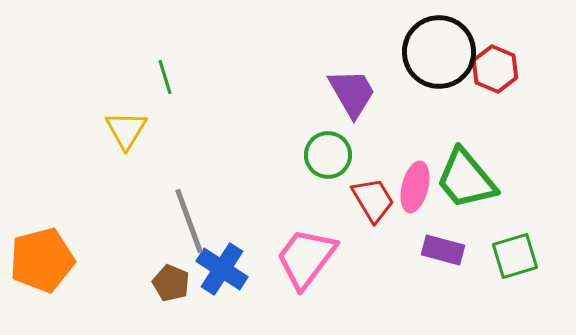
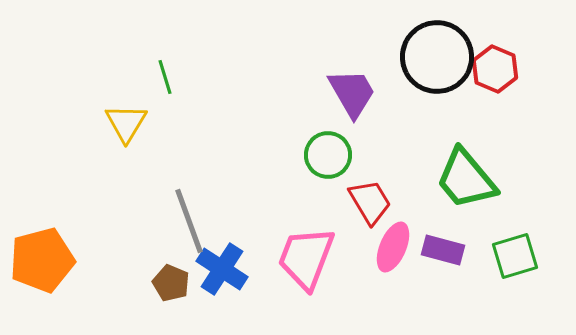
black circle: moved 2 px left, 5 px down
yellow triangle: moved 7 px up
pink ellipse: moved 22 px left, 60 px down; rotated 9 degrees clockwise
red trapezoid: moved 3 px left, 2 px down
pink trapezoid: rotated 16 degrees counterclockwise
